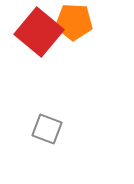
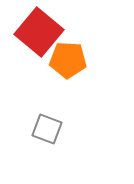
orange pentagon: moved 6 px left, 38 px down
